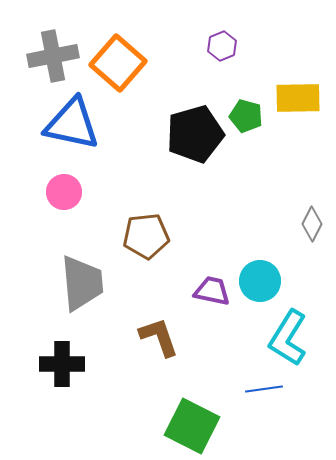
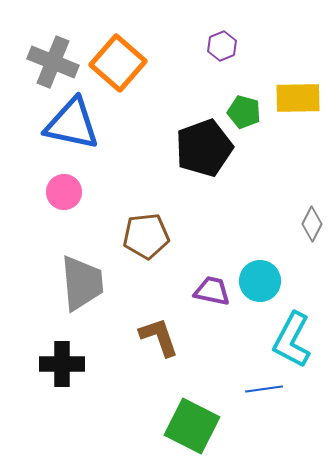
gray cross: moved 6 px down; rotated 33 degrees clockwise
green pentagon: moved 2 px left, 4 px up
black pentagon: moved 9 px right, 14 px down; rotated 4 degrees counterclockwise
cyan L-shape: moved 4 px right, 2 px down; rotated 4 degrees counterclockwise
